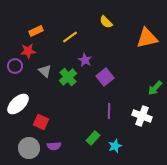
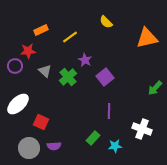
orange rectangle: moved 5 px right, 1 px up
white cross: moved 13 px down
cyan star: rotated 16 degrees clockwise
